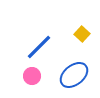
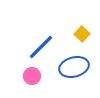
blue line: moved 2 px right
blue ellipse: moved 8 px up; rotated 24 degrees clockwise
